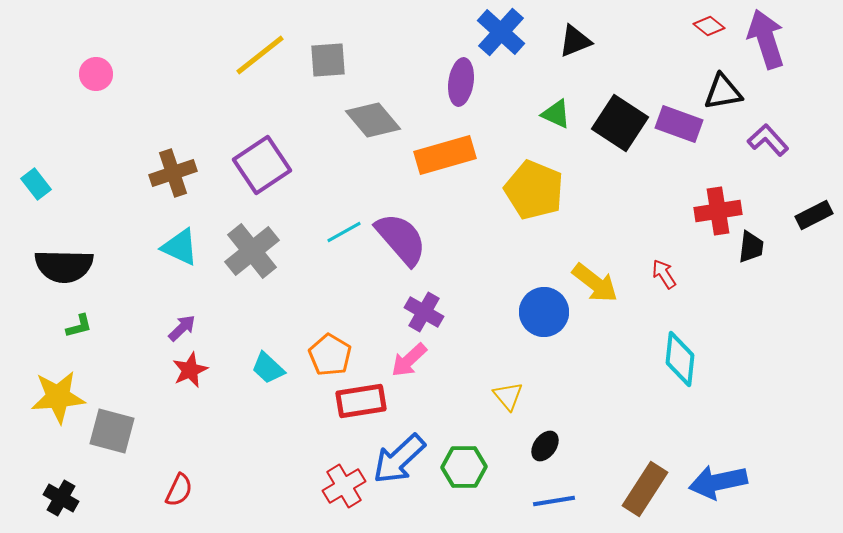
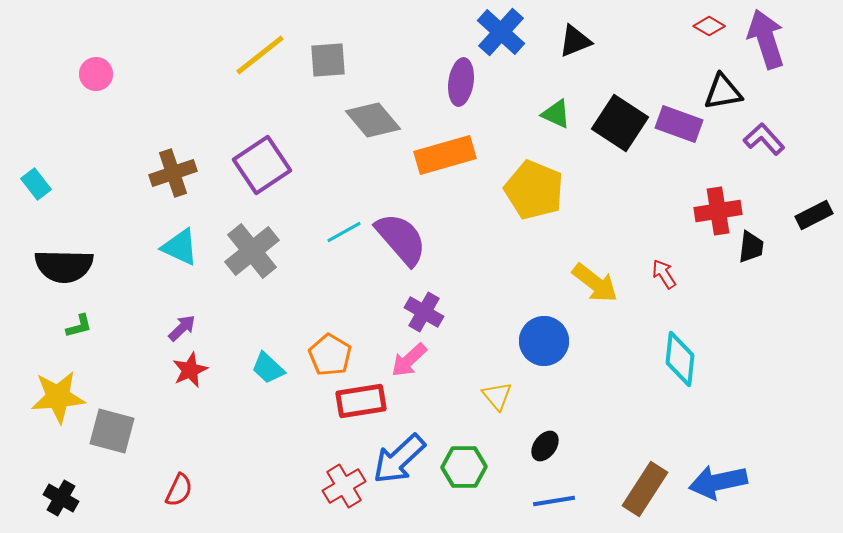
red diamond at (709, 26): rotated 8 degrees counterclockwise
purple L-shape at (768, 140): moved 4 px left, 1 px up
blue circle at (544, 312): moved 29 px down
yellow triangle at (508, 396): moved 11 px left
